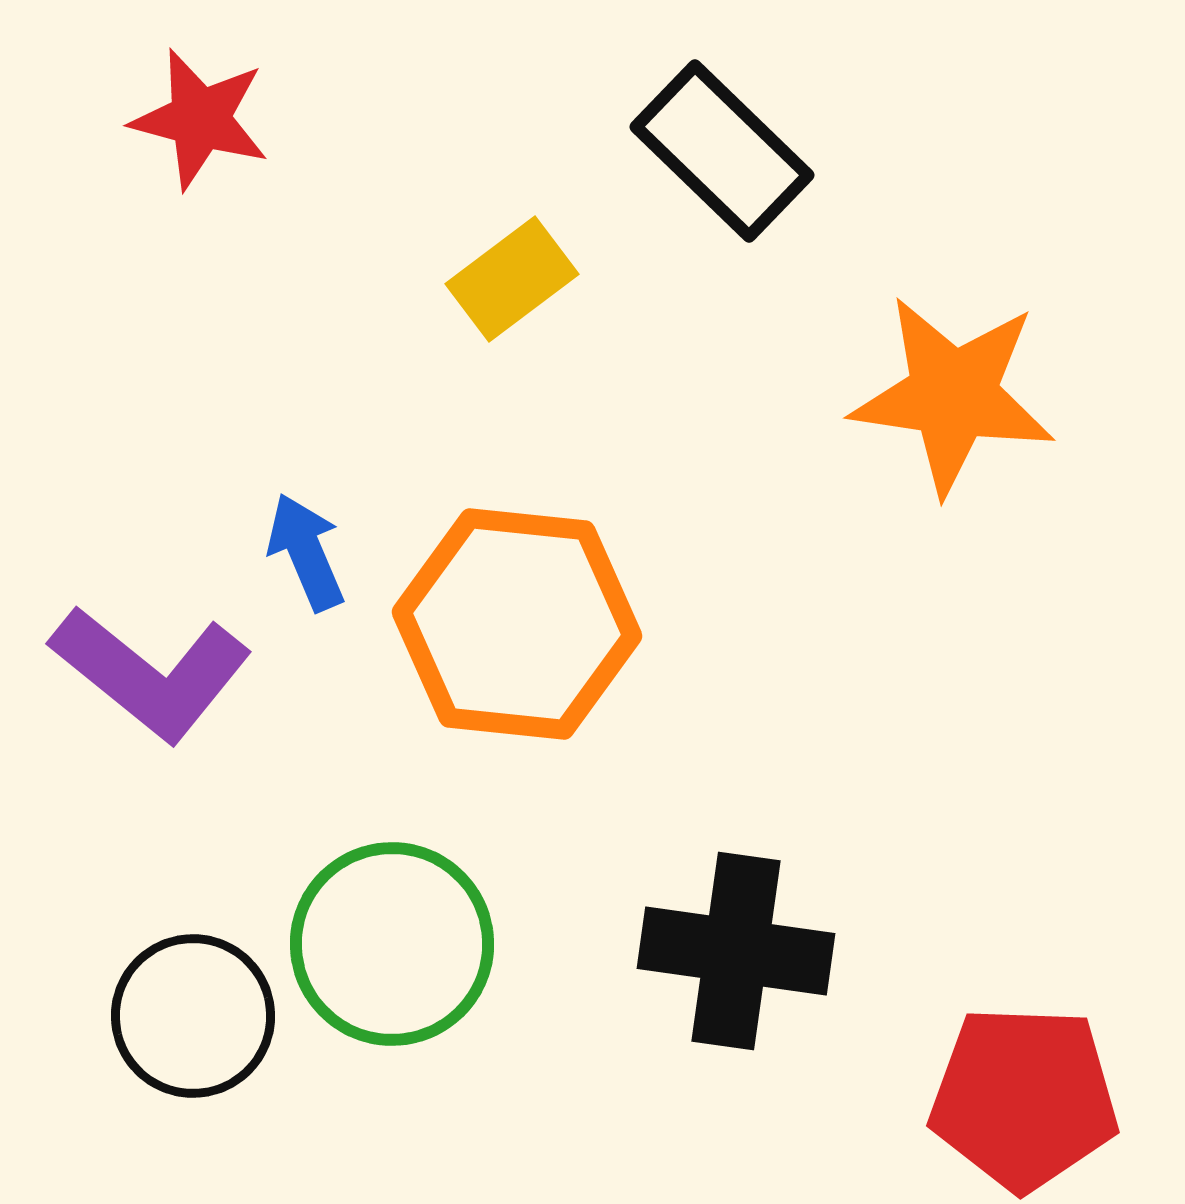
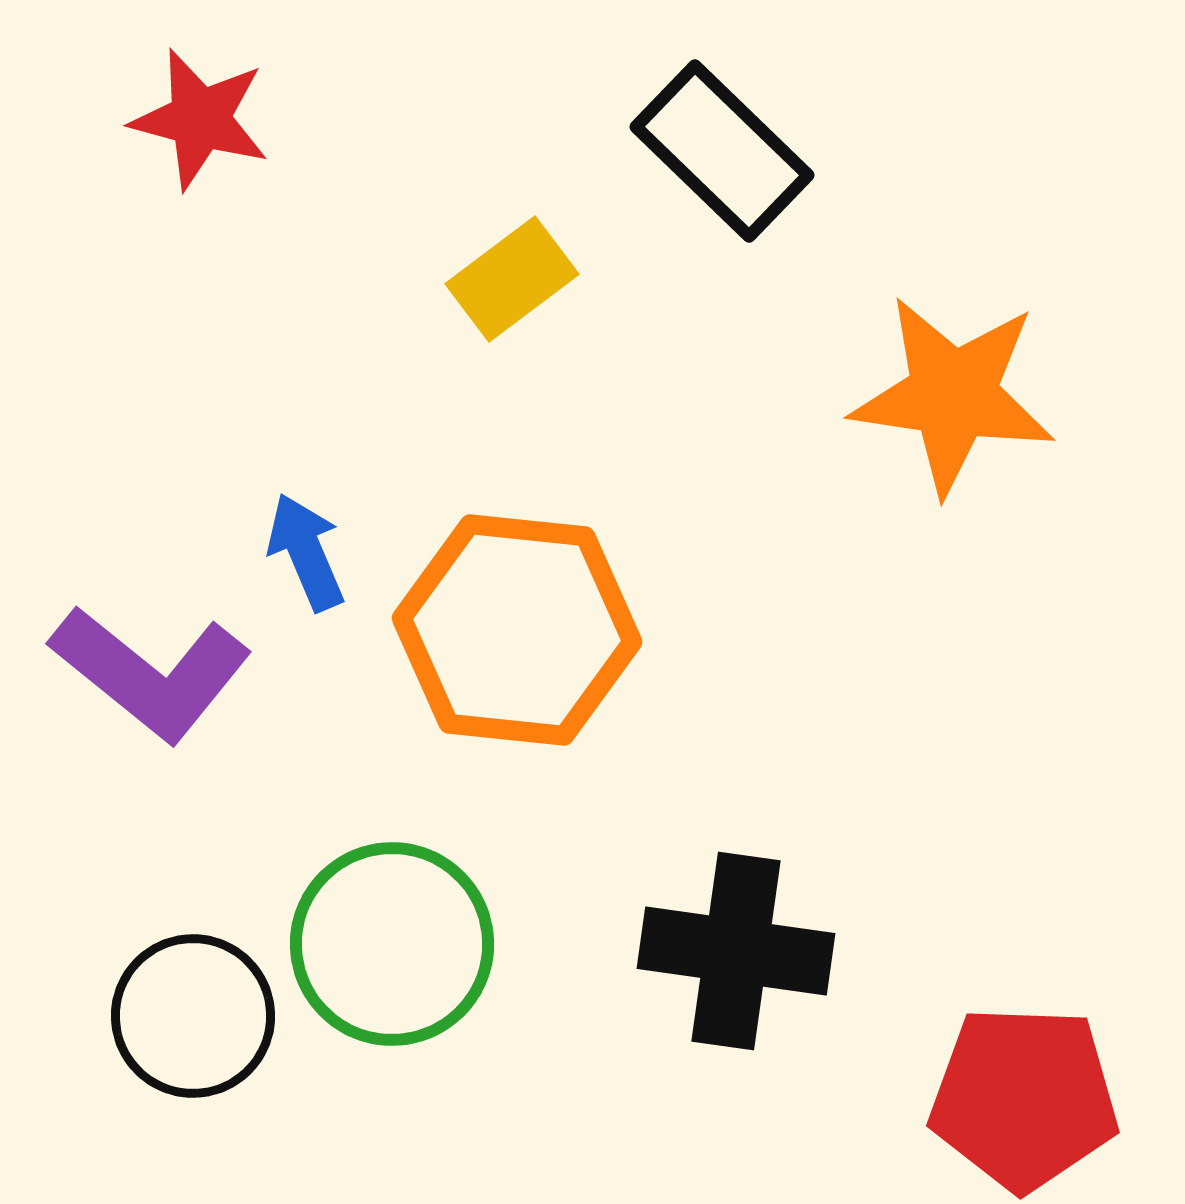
orange hexagon: moved 6 px down
